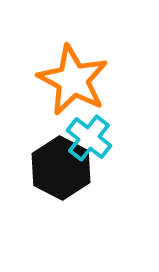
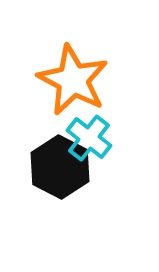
black hexagon: moved 1 px left, 1 px up
